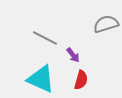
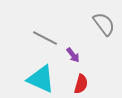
gray semicircle: moved 2 px left; rotated 70 degrees clockwise
red semicircle: moved 4 px down
